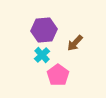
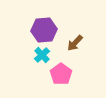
pink pentagon: moved 3 px right, 1 px up
